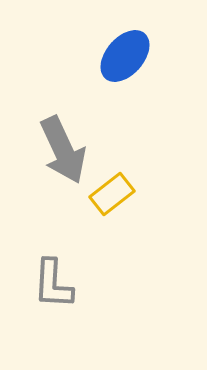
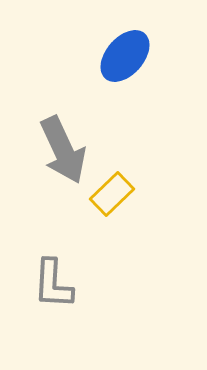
yellow rectangle: rotated 6 degrees counterclockwise
